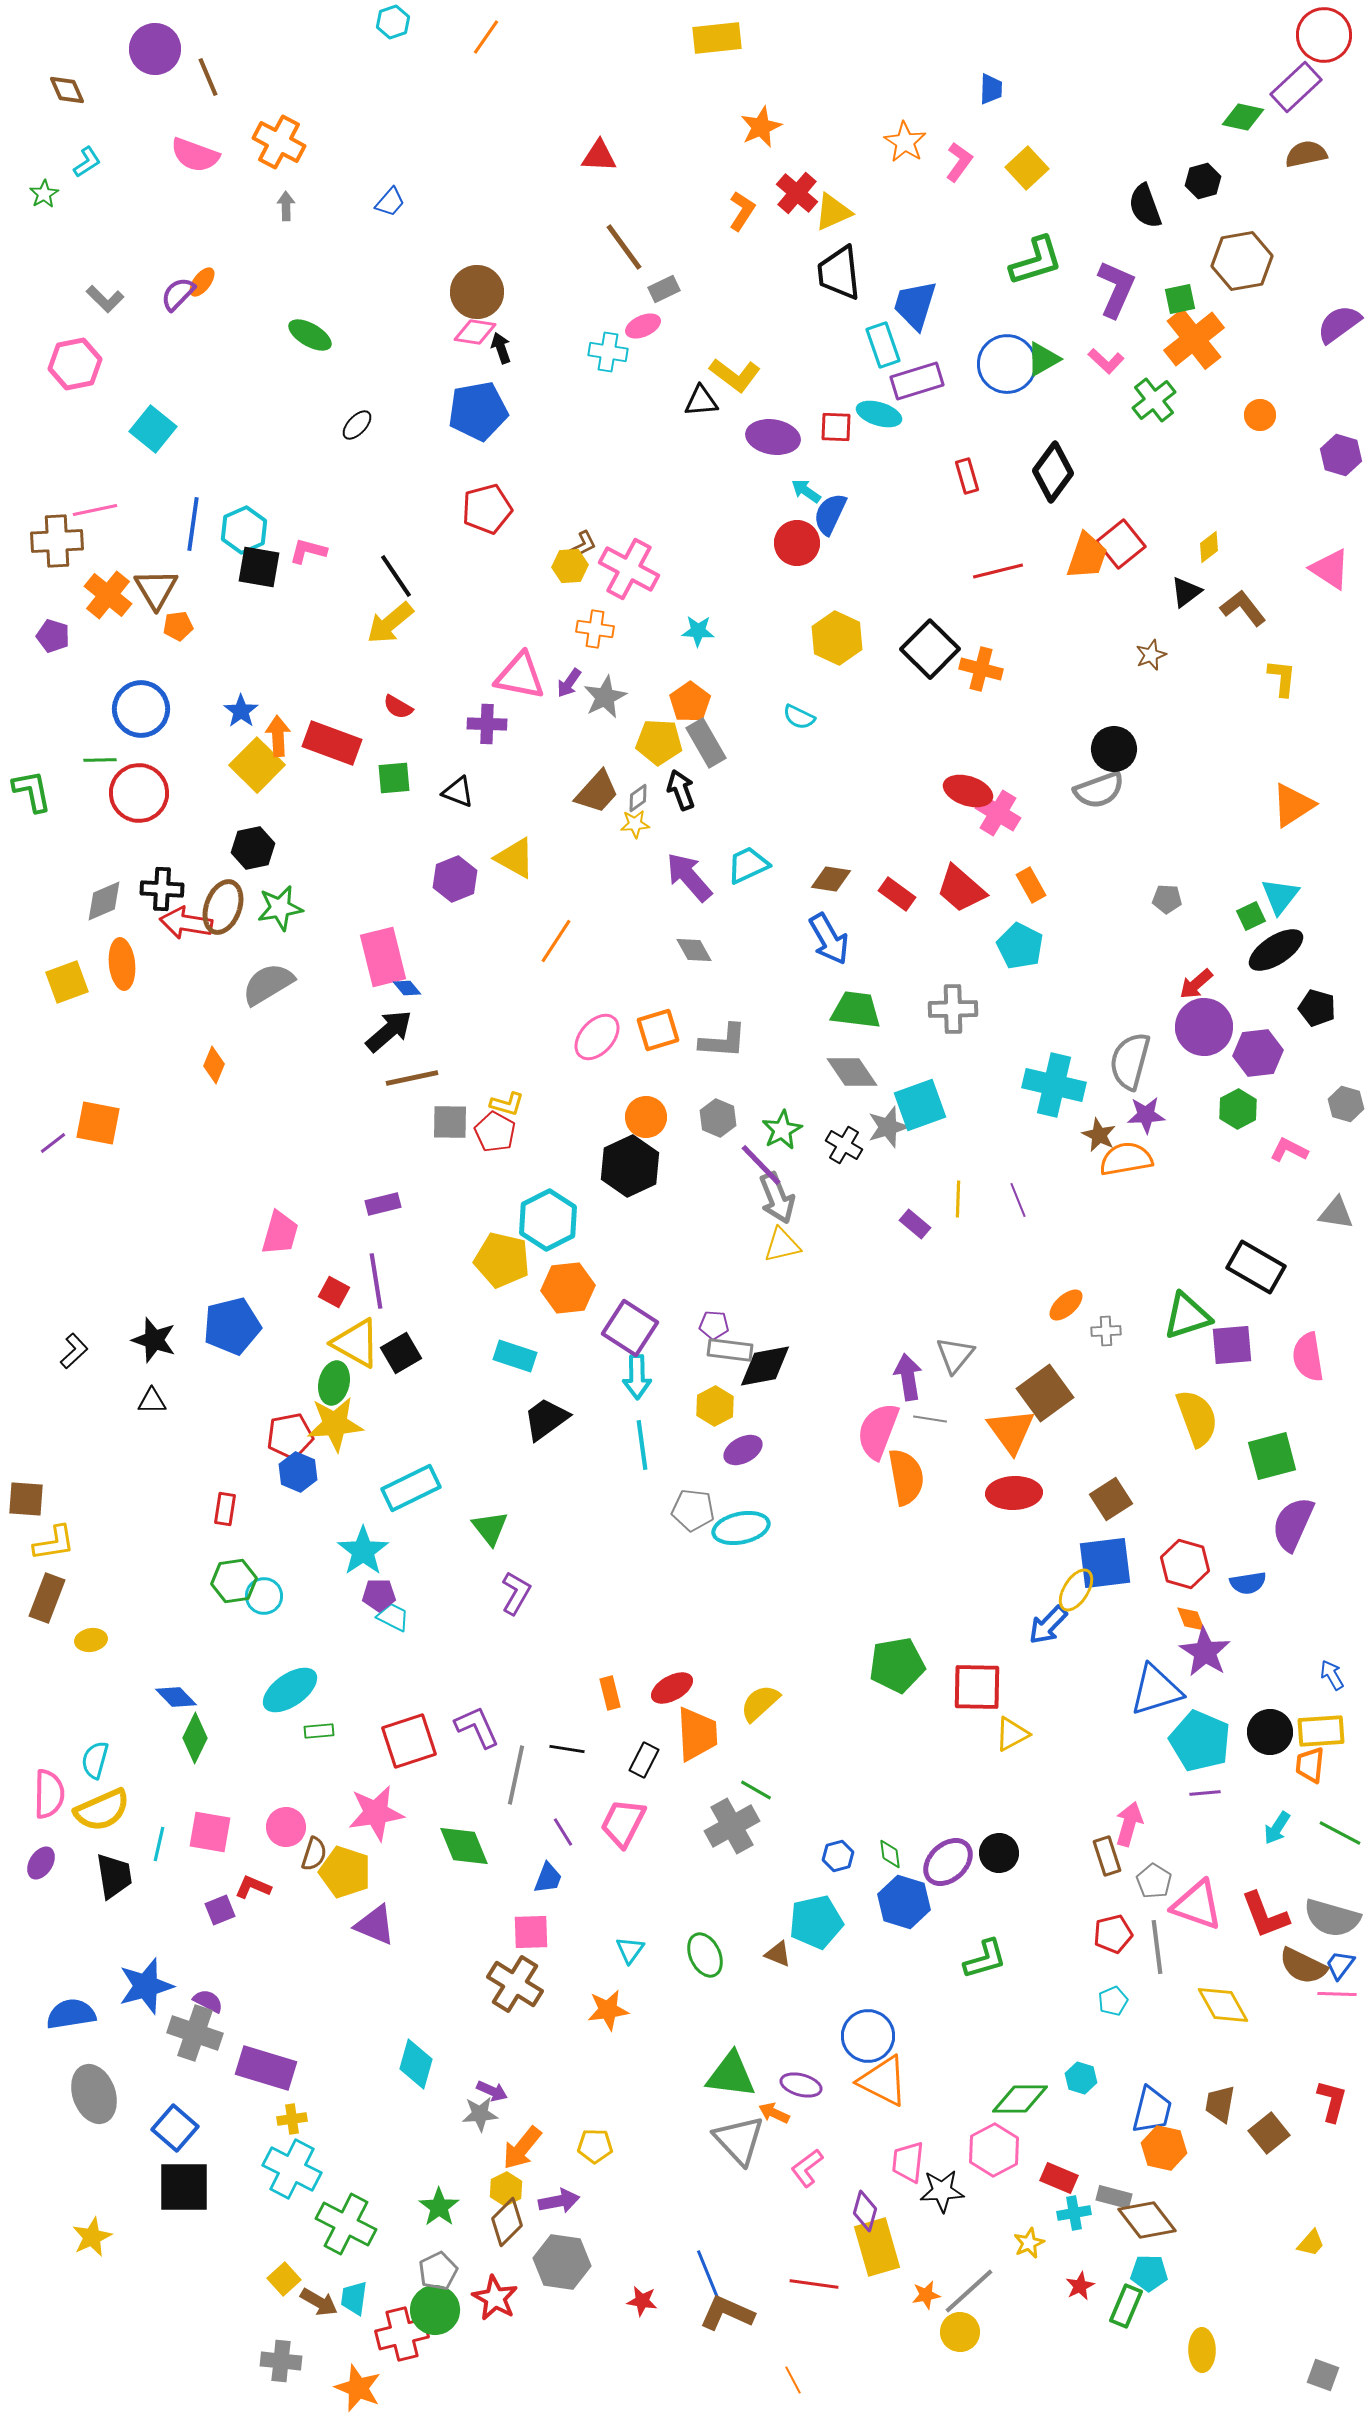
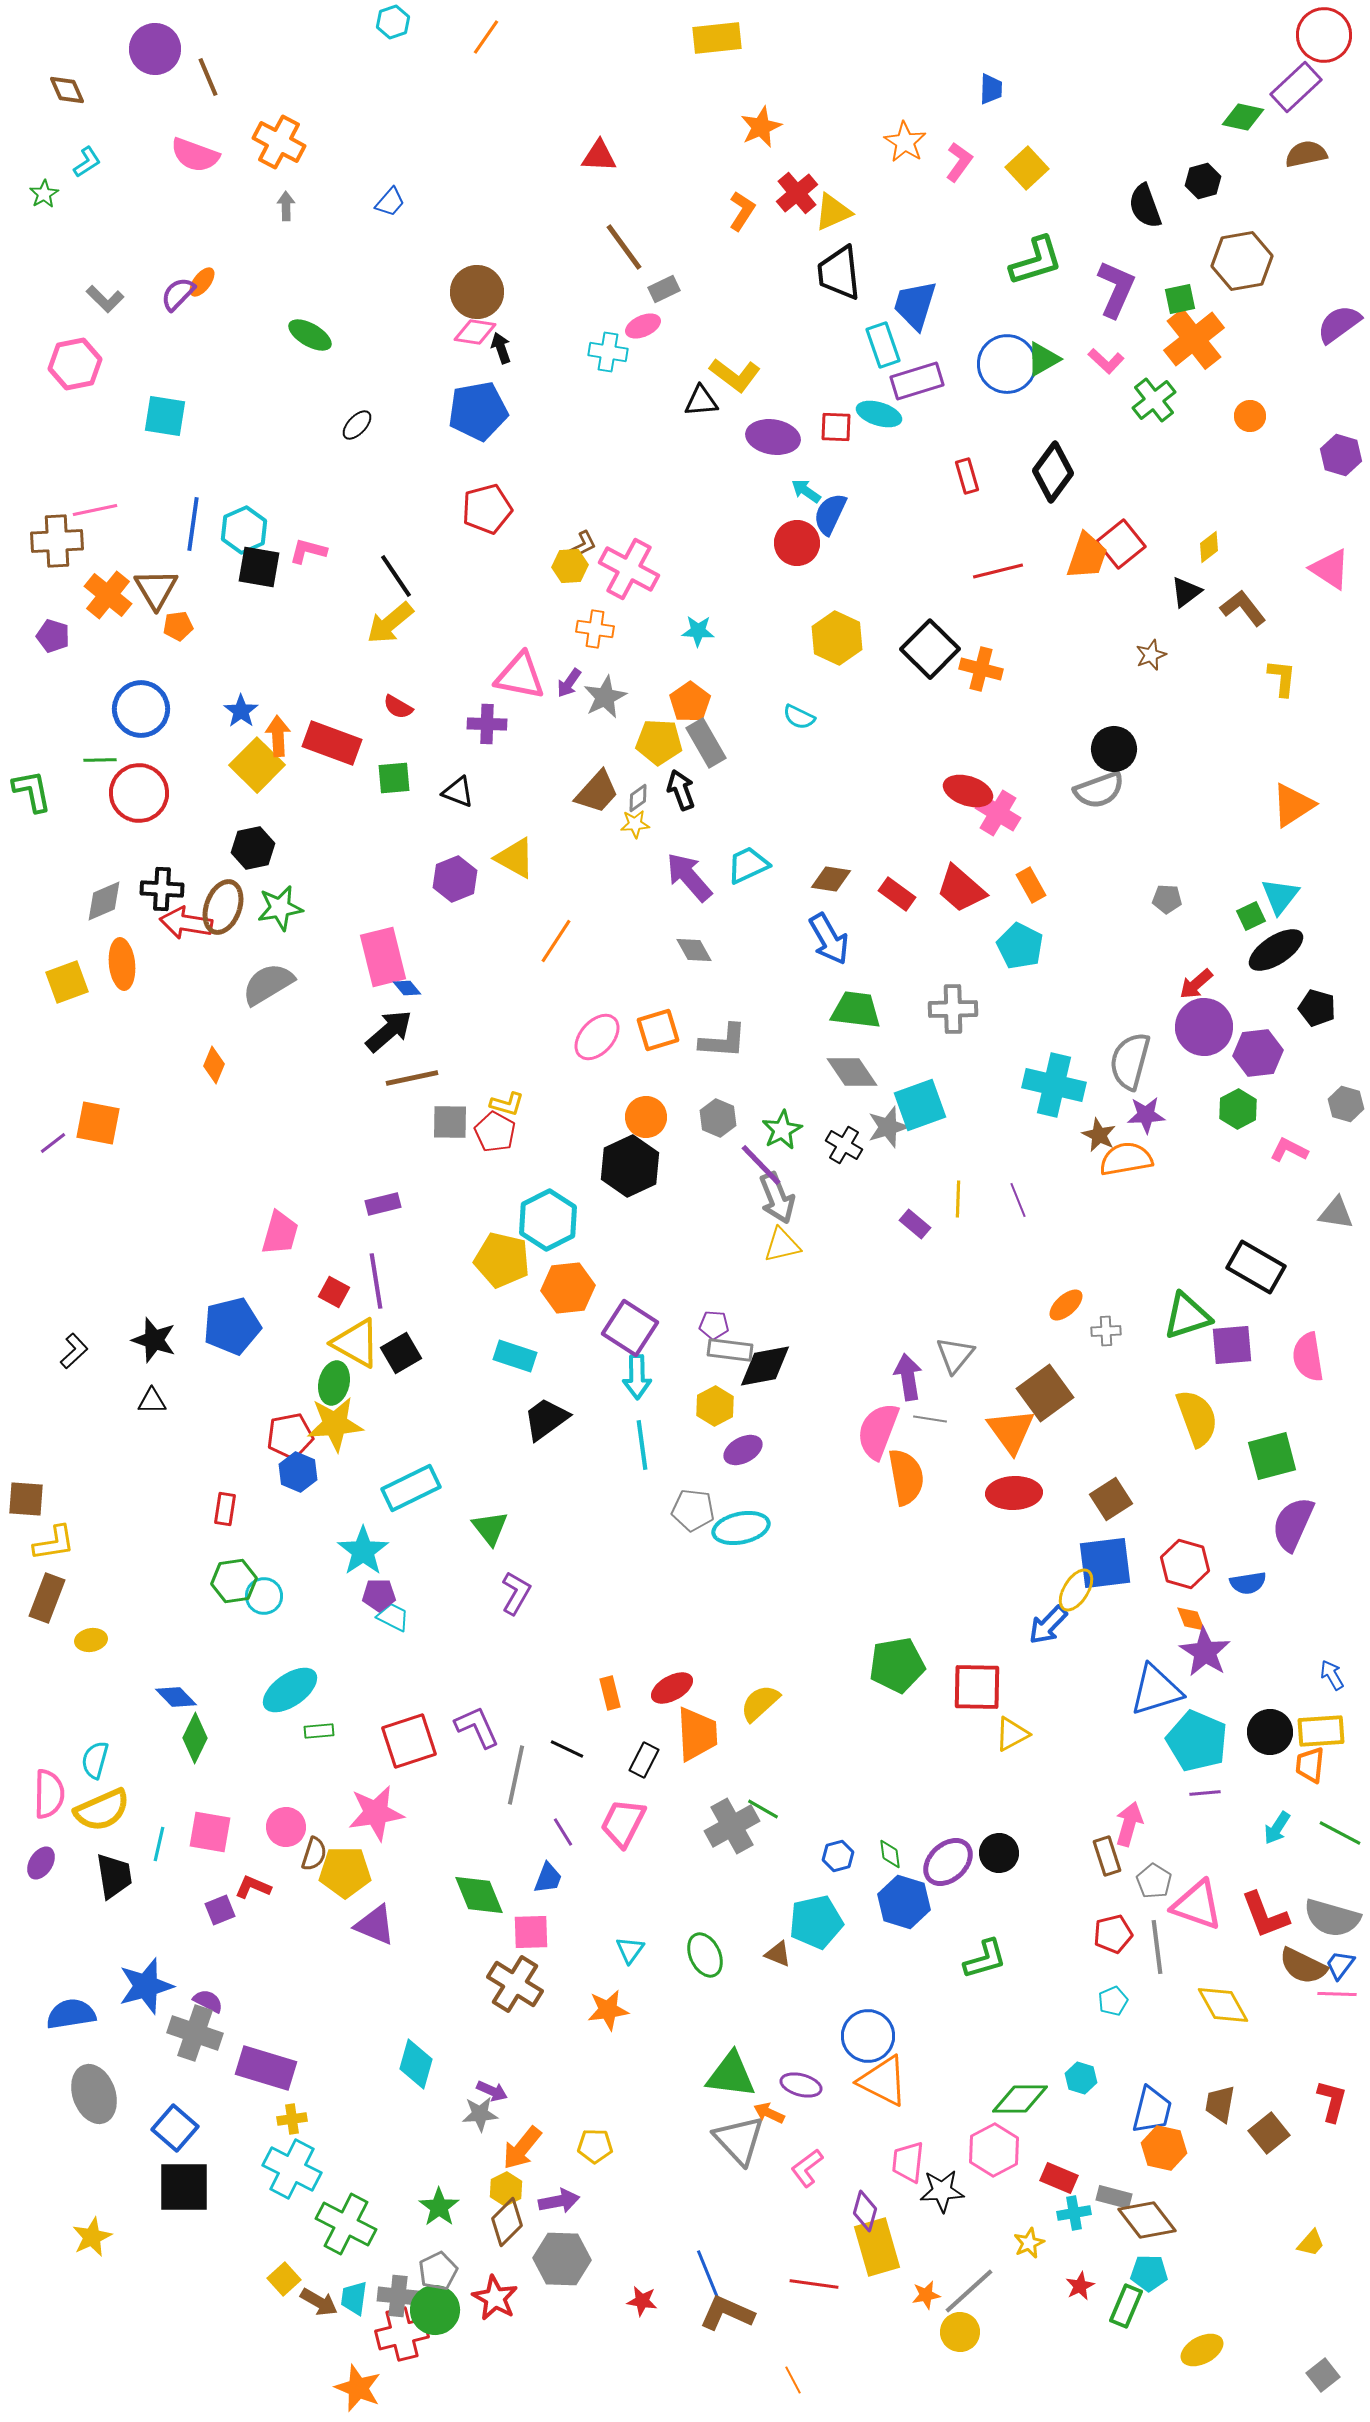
red cross at (797, 193): rotated 9 degrees clockwise
orange circle at (1260, 415): moved 10 px left, 1 px down
cyan square at (153, 429): moved 12 px right, 13 px up; rotated 30 degrees counterclockwise
cyan pentagon at (1200, 1741): moved 3 px left
black line at (567, 1749): rotated 16 degrees clockwise
green line at (756, 1790): moved 7 px right, 19 px down
green diamond at (464, 1846): moved 15 px right, 49 px down
yellow pentagon at (345, 1872): rotated 18 degrees counterclockwise
orange arrow at (774, 2113): moved 5 px left
gray hexagon at (562, 2262): moved 3 px up; rotated 6 degrees counterclockwise
yellow ellipse at (1202, 2350): rotated 63 degrees clockwise
gray cross at (281, 2361): moved 117 px right, 65 px up
gray square at (1323, 2375): rotated 32 degrees clockwise
